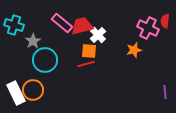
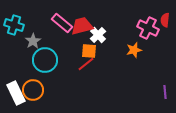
red semicircle: moved 1 px up
red line: rotated 24 degrees counterclockwise
